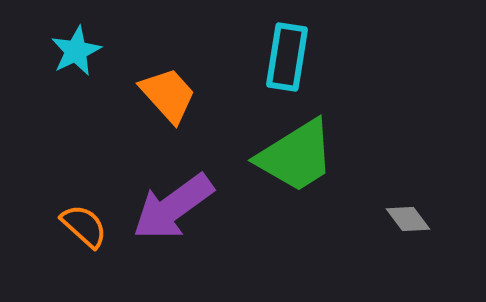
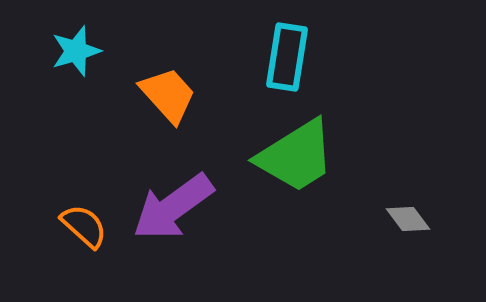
cyan star: rotated 9 degrees clockwise
